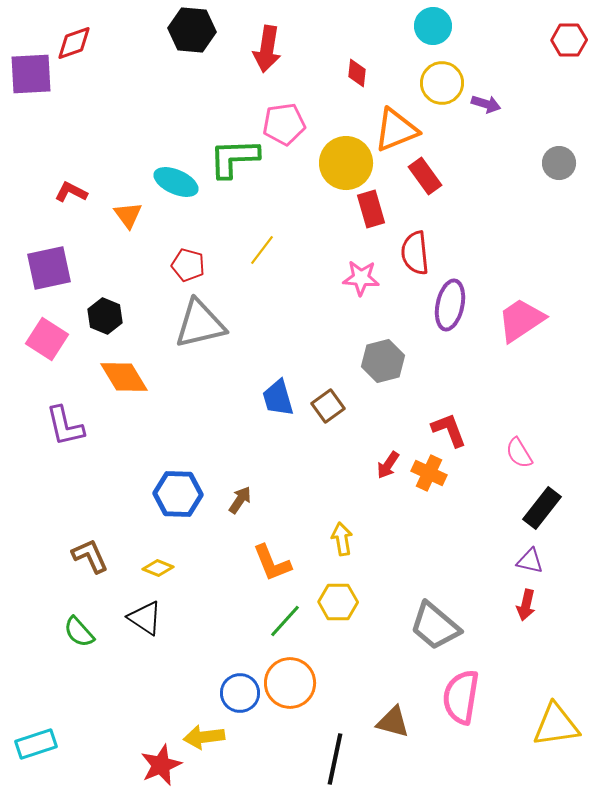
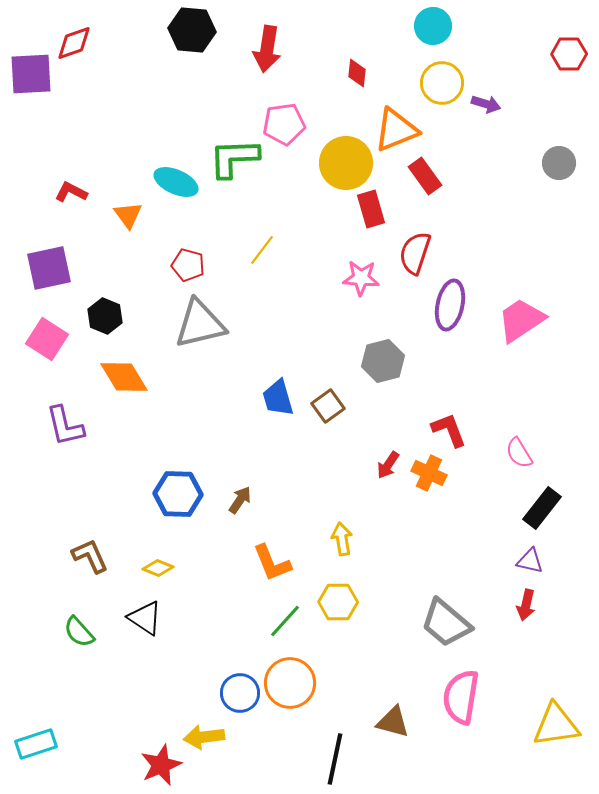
red hexagon at (569, 40): moved 14 px down
red semicircle at (415, 253): rotated 24 degrees clockwise
gray trapezoid at (435, 626): moved 11 px right, 3 px up
